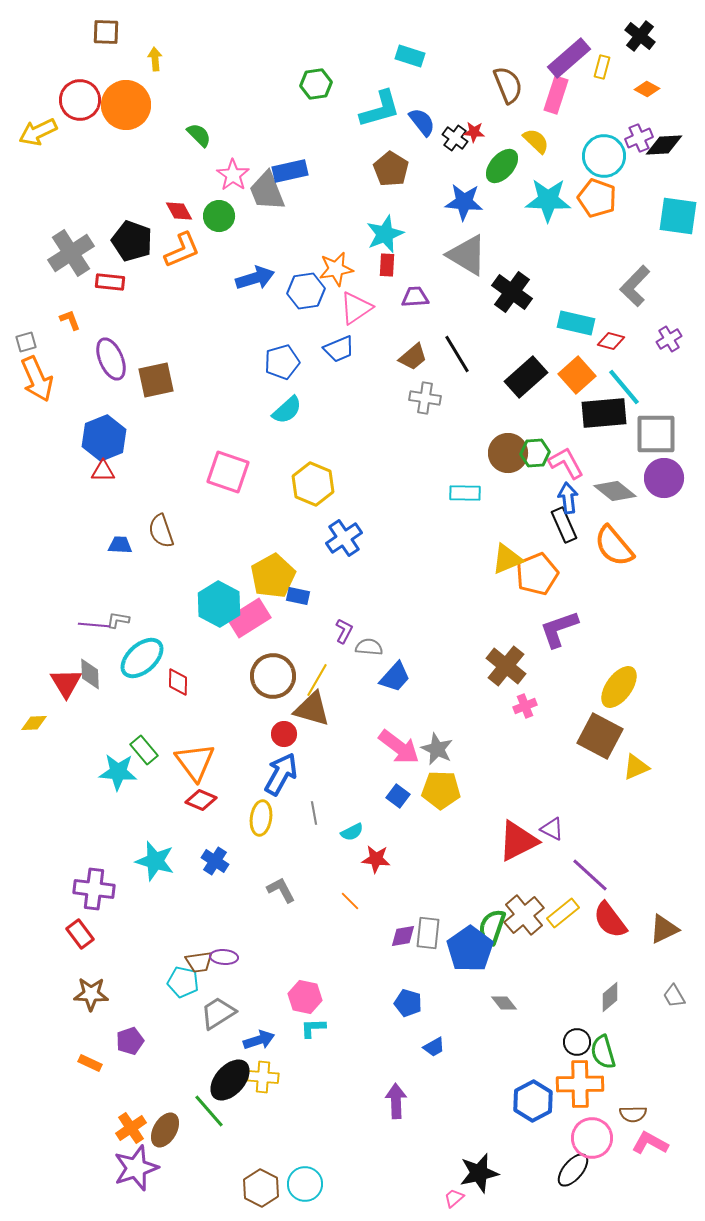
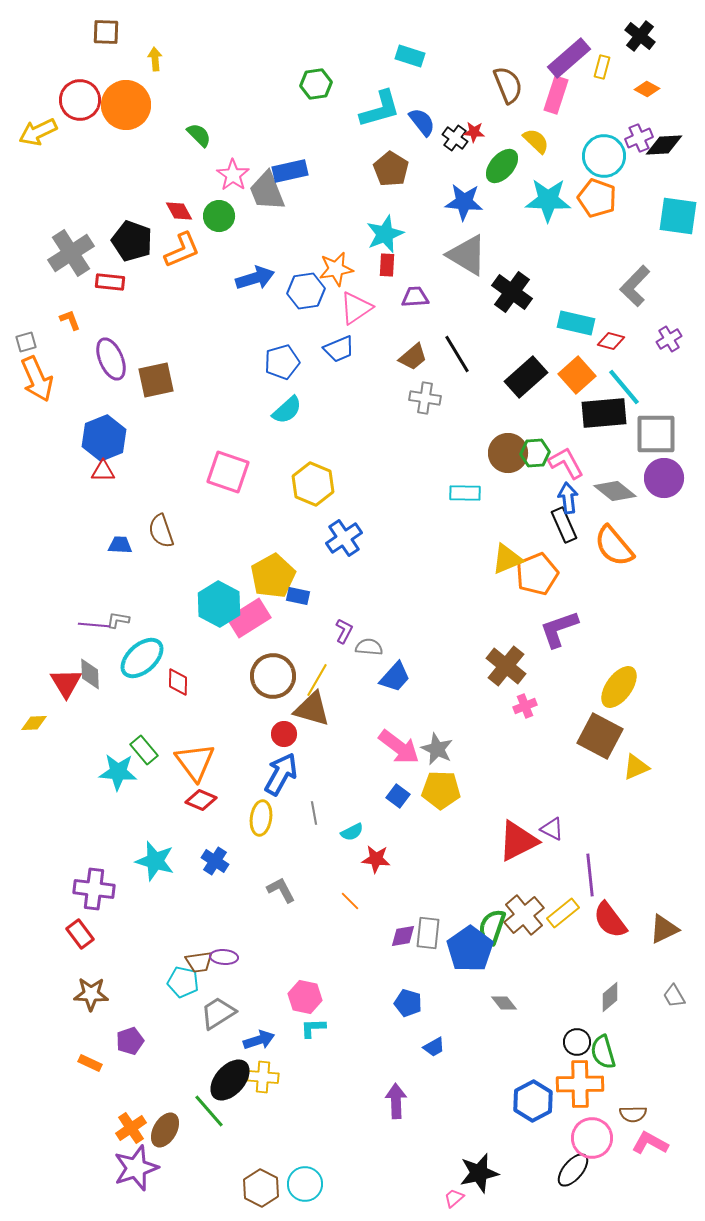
purple line at (590, 875): rotated 42 degrees clockwise
